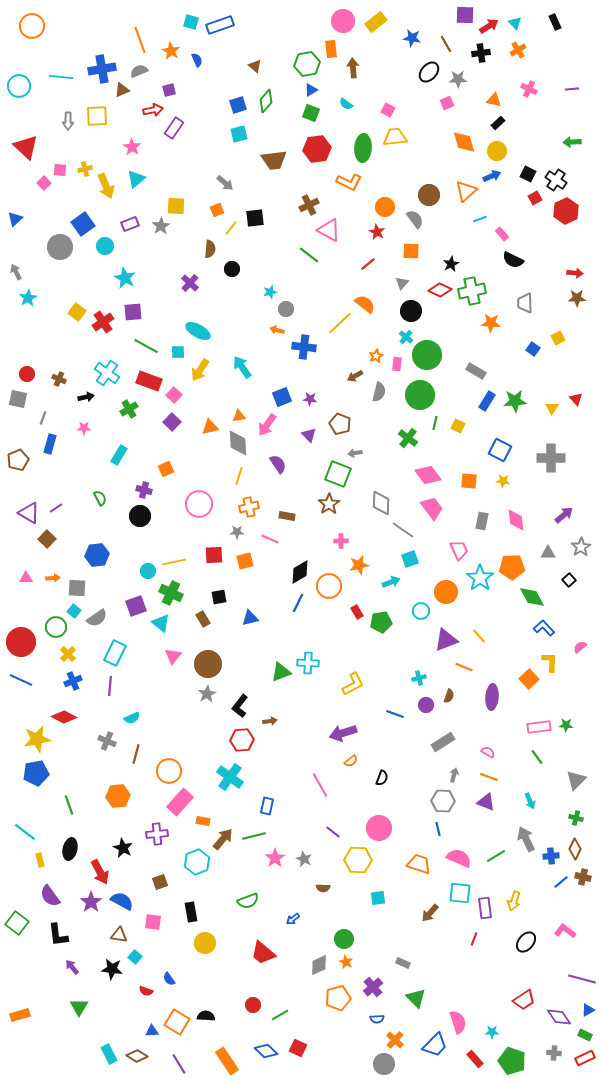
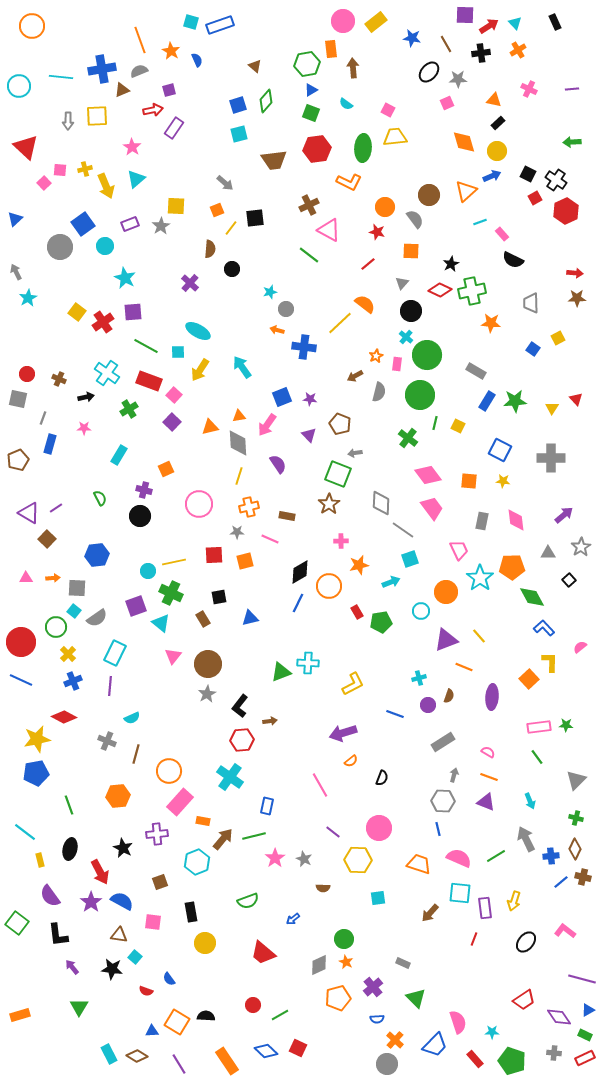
cyan line at (480, 219): moved 3 px down
red star at (377, 232): rotated 14 degrees counterclockwise
gray trapezoid at (525, 303): moved 6 px right
purple circle at (426, 705): moved 2 px right
gray circle at (384, 1064): moved 3 px right
